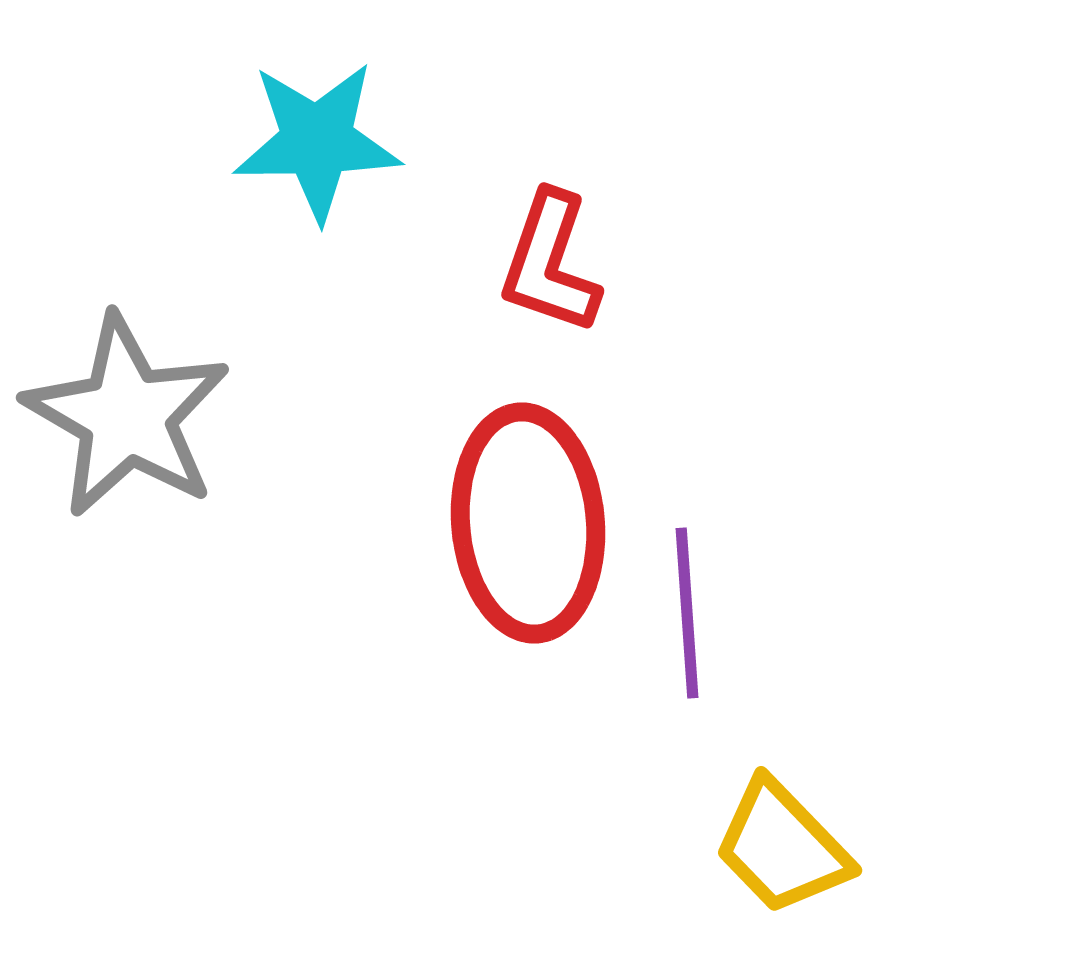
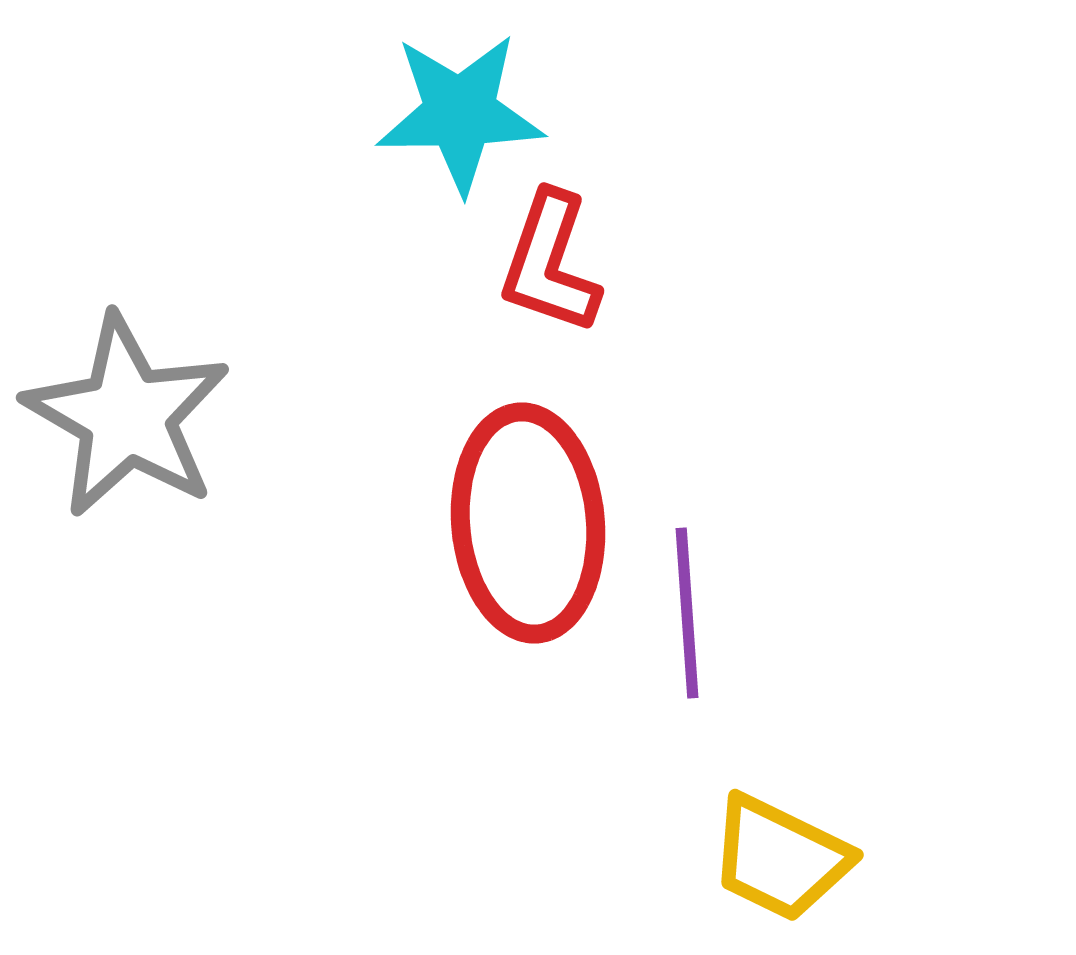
cyan star: moved 143 px right, 28 px up
yellow trapezoid: moved 2 px left, 11 px down; rotated 20 degrees counterclockwise
